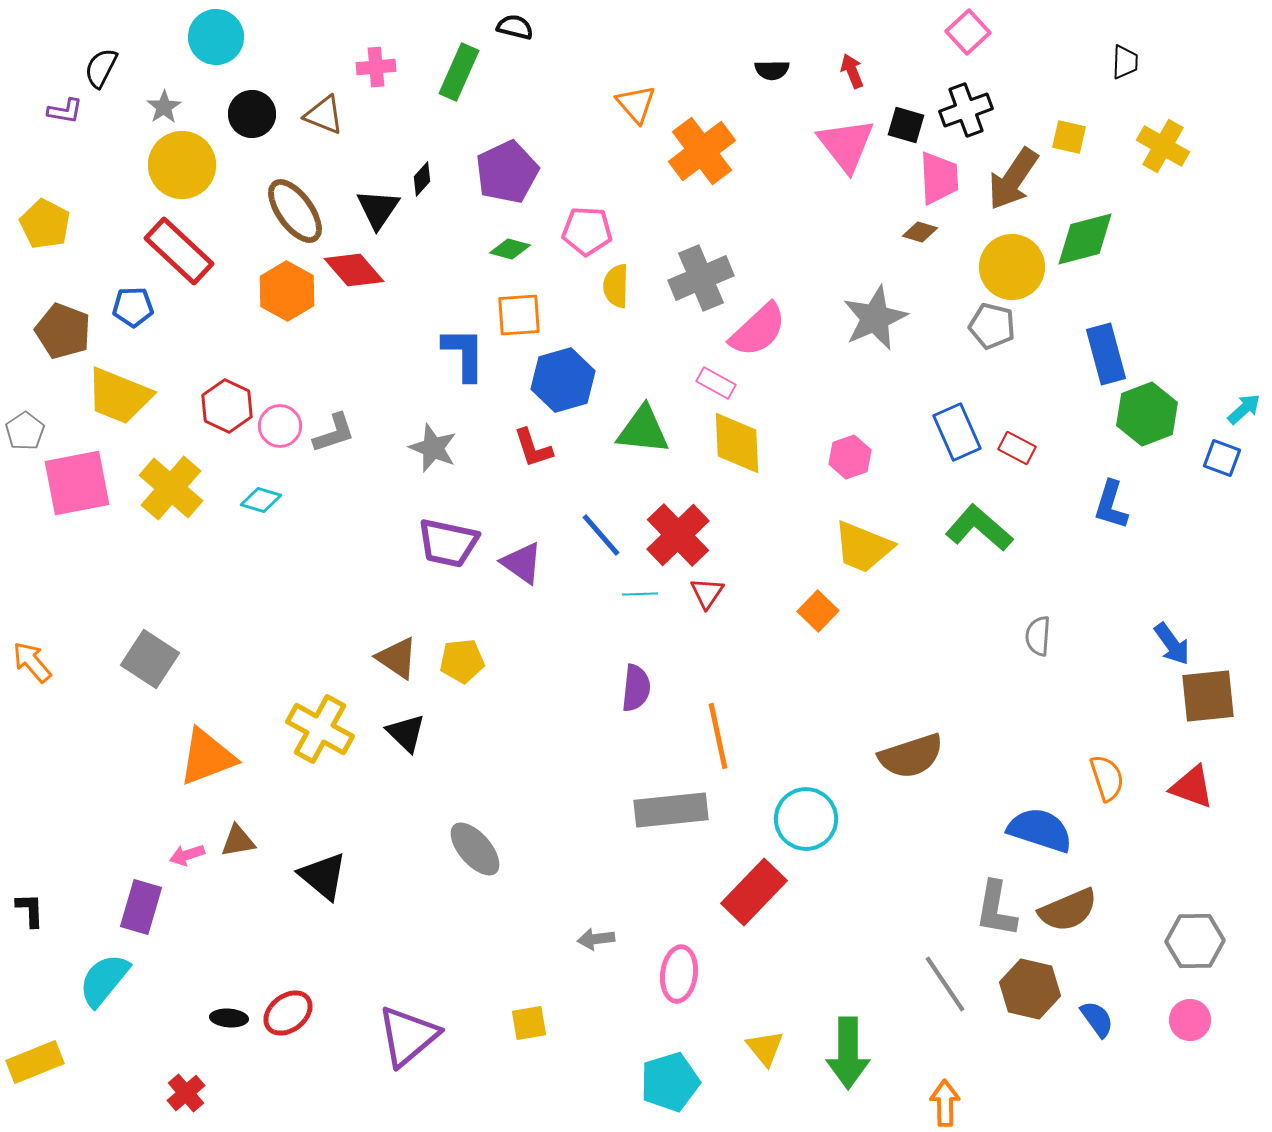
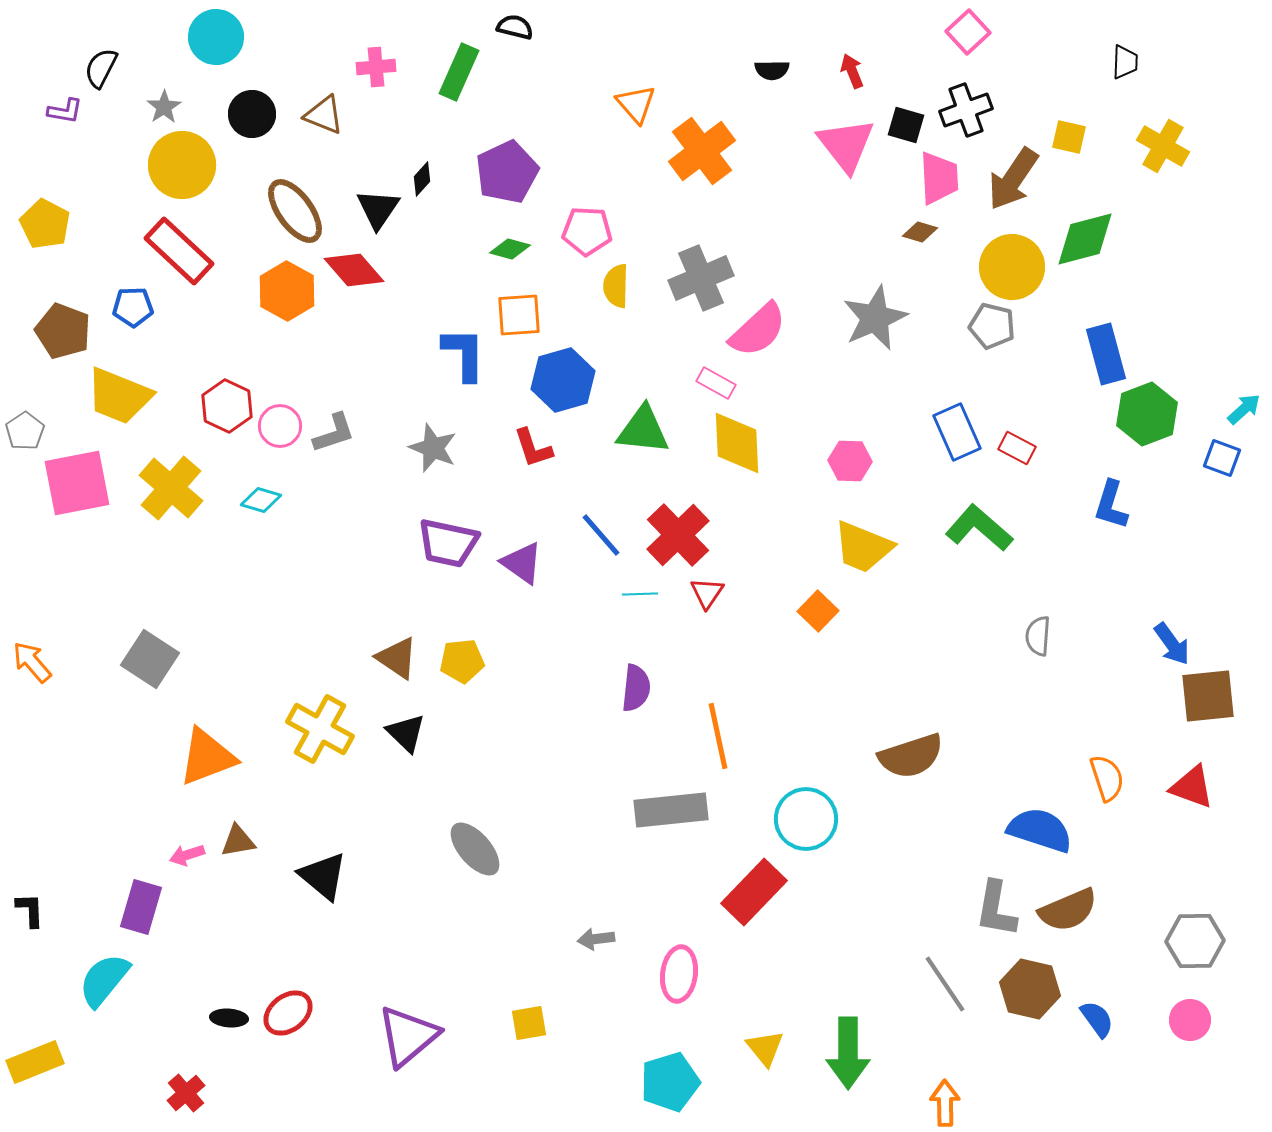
pink hexagon at (850, 457): moved 4 px down; rotated 21 degrees clockwise
